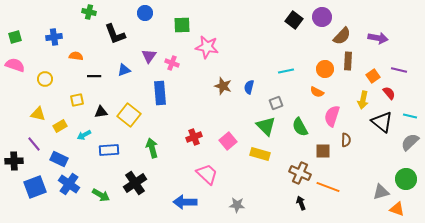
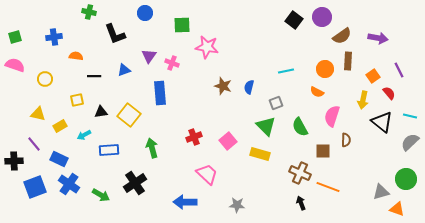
brown semicircle at (342, 36): rotated 12 degrees clockwise
purple line at (399, 70): rotated 49 degrees clockwise
